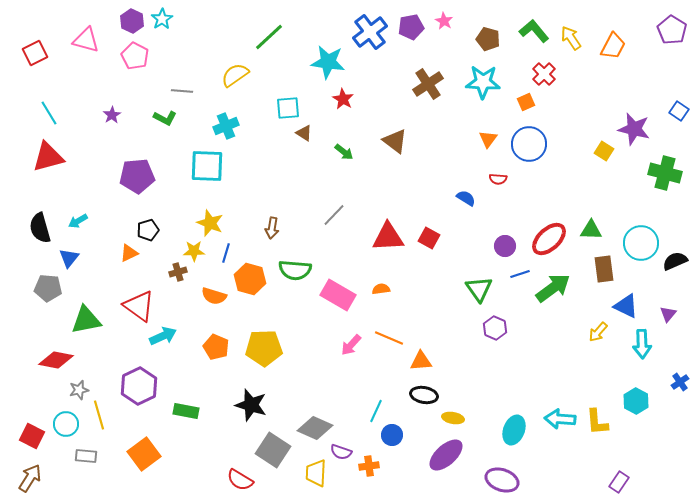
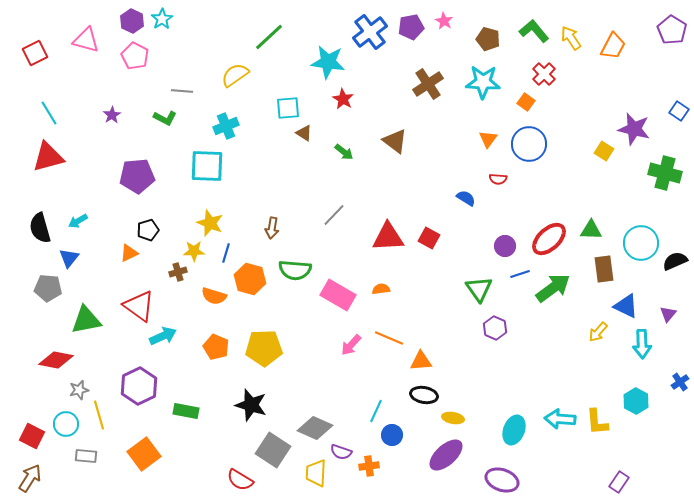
orange square at (526, 102): rotated 30 degrees counterclockwise
